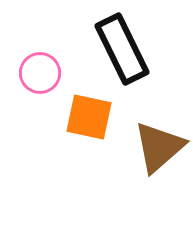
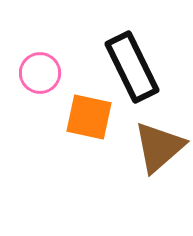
black rectangle: moved 10 px right, 18 px down
